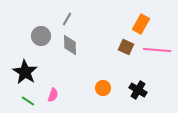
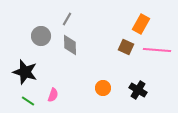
black star: rotated 15 degrees counterclockwise
